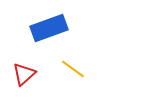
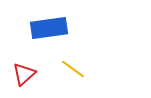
blue rectangle: rotated 12 degrees clockwise
